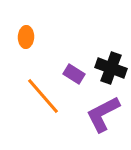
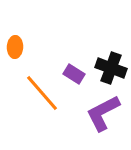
orange ellipse: moved 11 px left, 10 px down
orange line: moved 1 px left, 3 px up
purple L-shape: moved 1 px up
